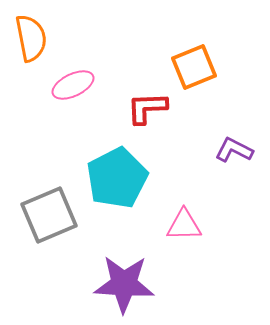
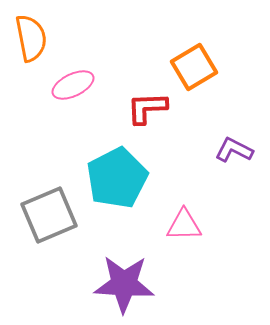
orange square: rotated 9 degrees counterclockwise
